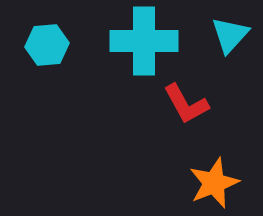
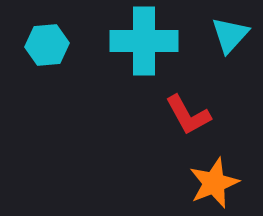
red L-shape: moved 2 px right, 11 px down
